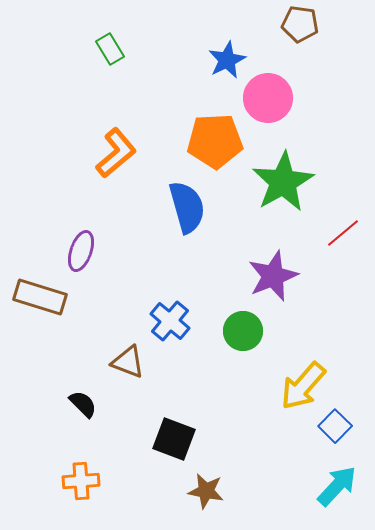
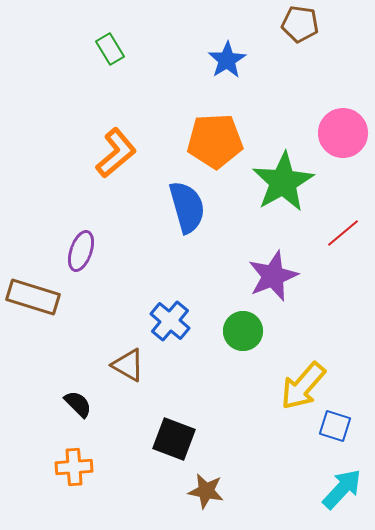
blue star: rotated 6 degrees counterclockwise
pink circle: moved 75 px right, 35 px down
brown rectangle: moved 7 px left
brown triangle: moved 3 px down; rotated 9 degrees clockwise
black semicircle: moved 5 px left
blue square: rotated 28 degrees counterclockwise
orange cross: moved 7 px left, 14 px up
cyan arrow: moved 5 px right, 3 px down
